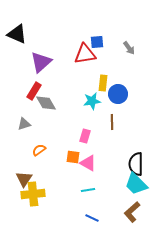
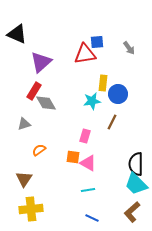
brown line: rotated 28 degrees clockwise
yellow cross: moved 2 px left, 15 px down
